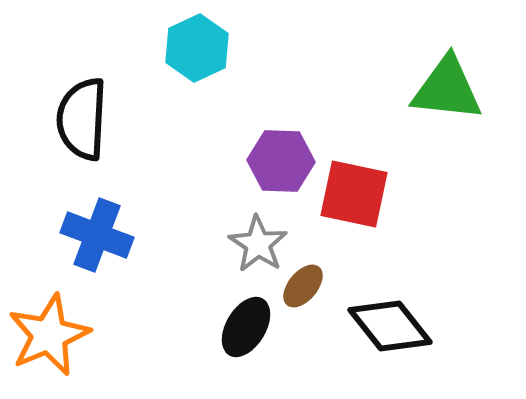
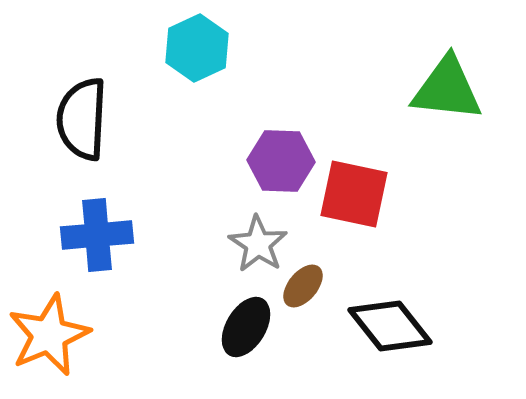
blue cross: rotated 26 degrees counterclockwise
